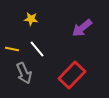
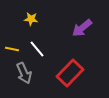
red rectangle: moved 2 px left, 2 px up
